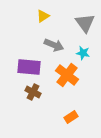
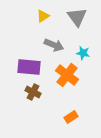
gray triangle: moved 8 px left, 6 px up
